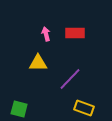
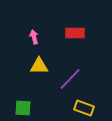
pink arrow: moved 12 px left, 3 px down
yellow triangle: moved 1 px right, 3 px down
green square: moved 4 px right, 1 px up; rotated 12 degrees counterclockwise
